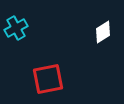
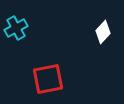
white diamond: rotated 15 degrees counterclockwise
